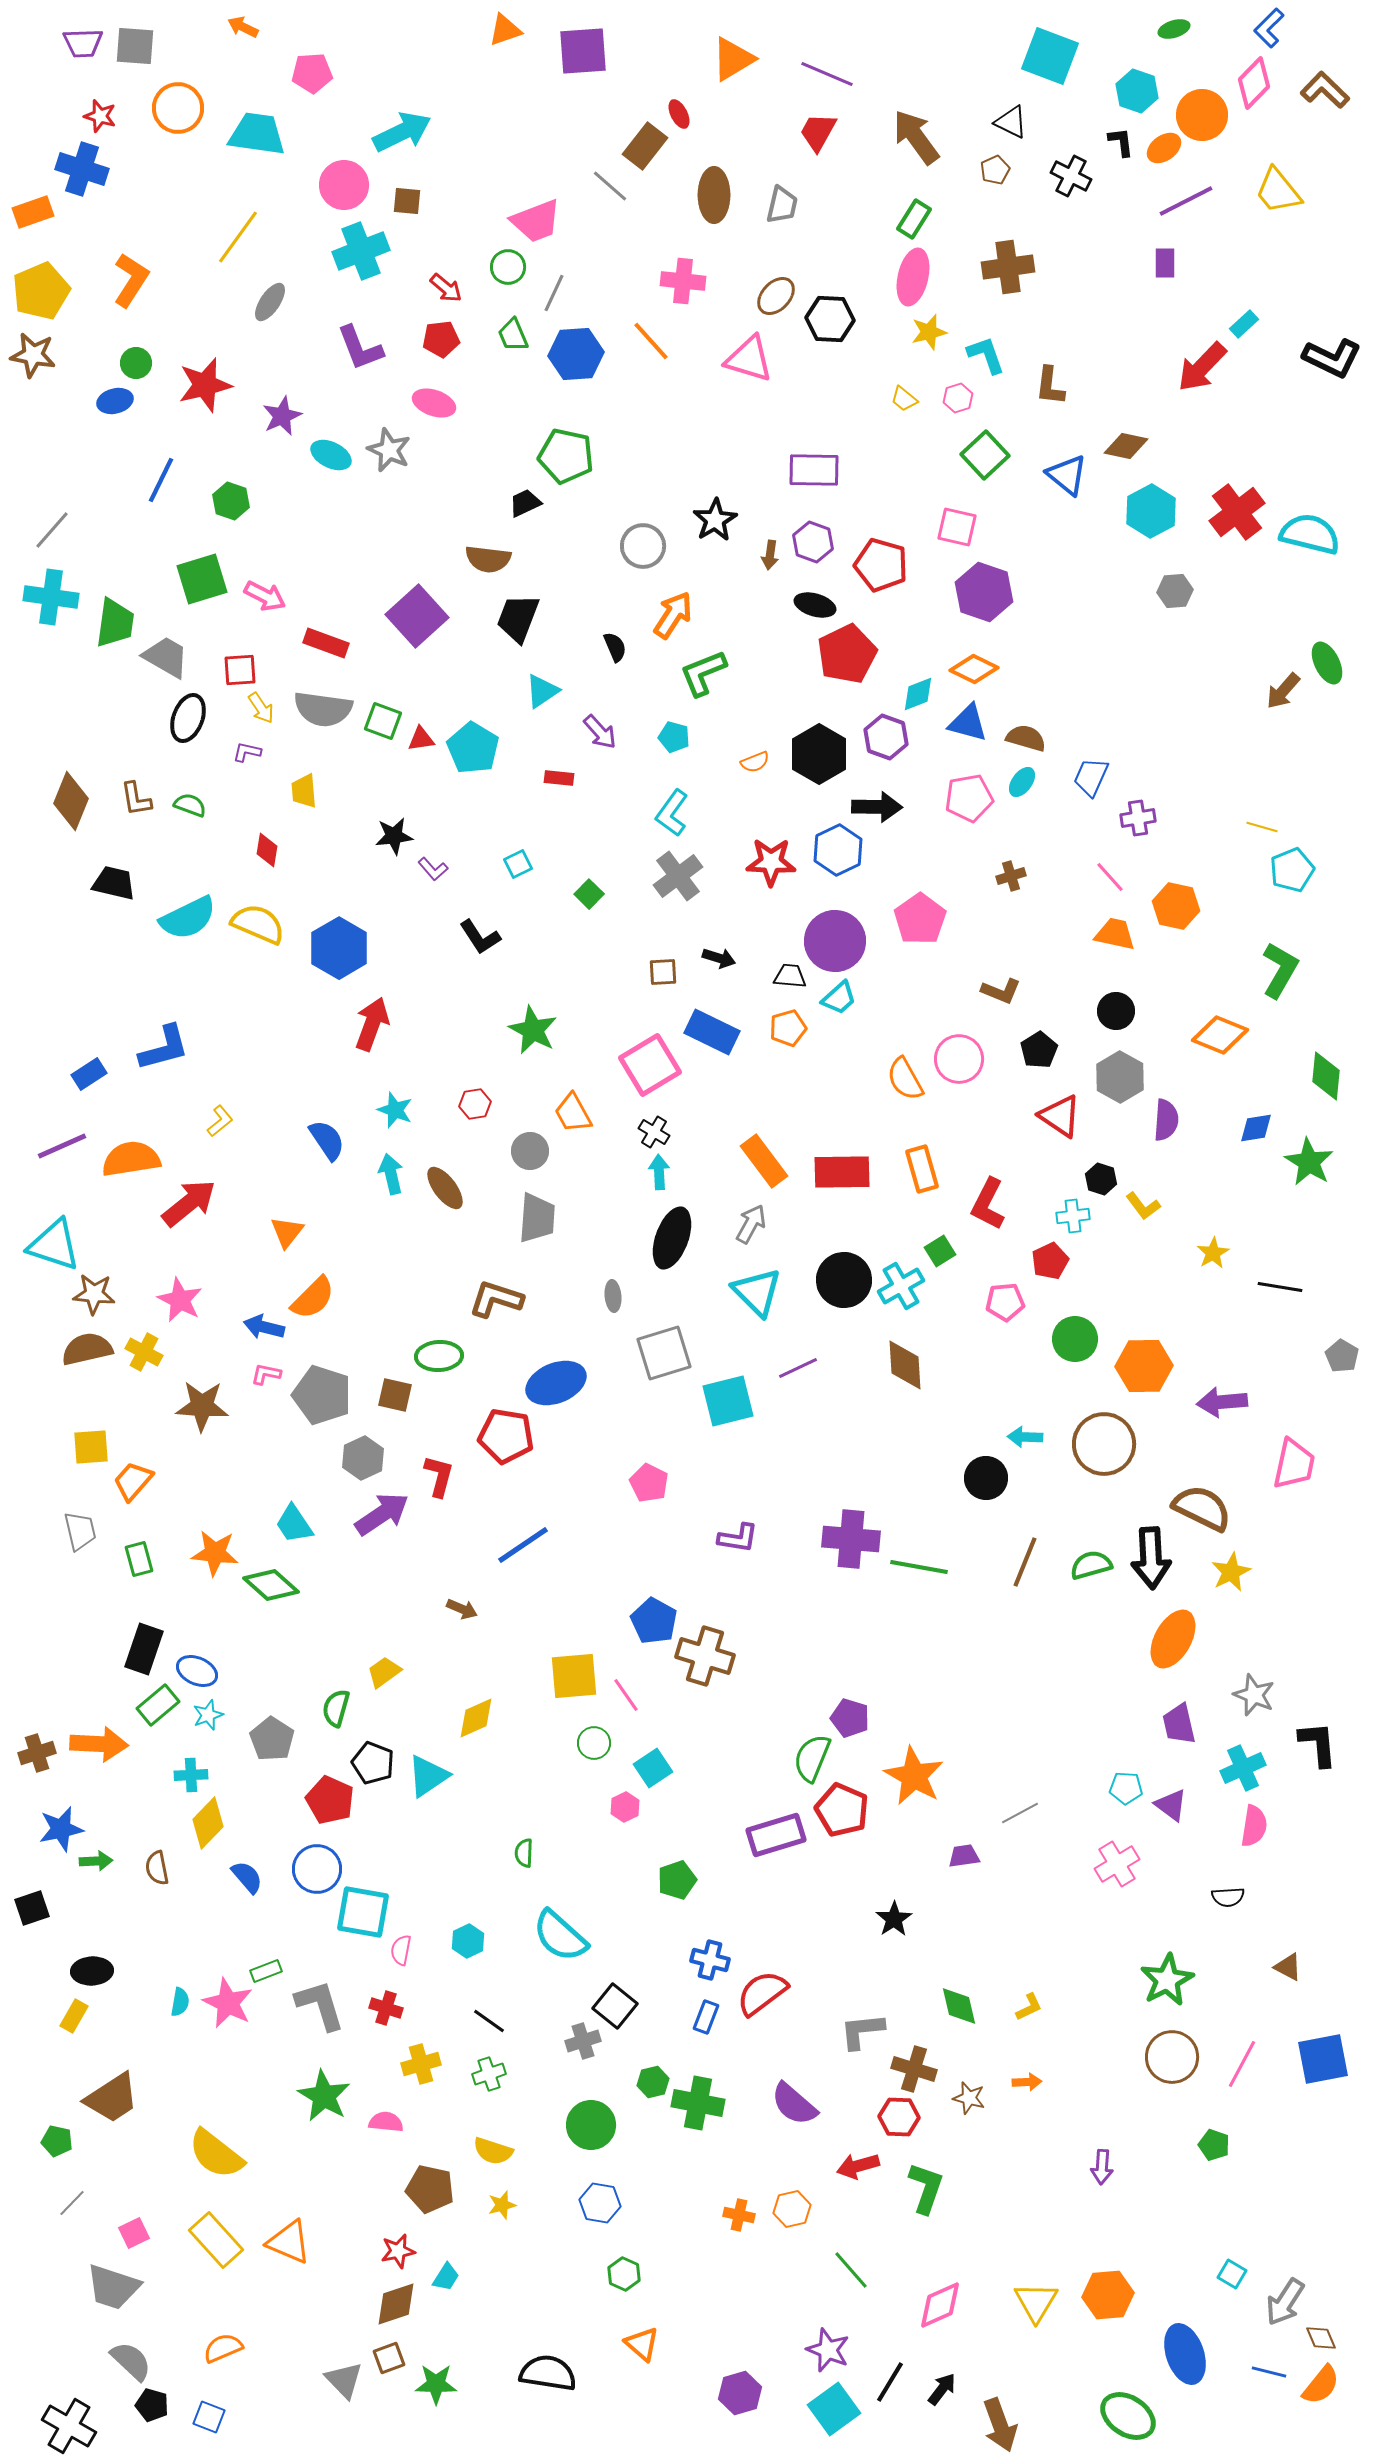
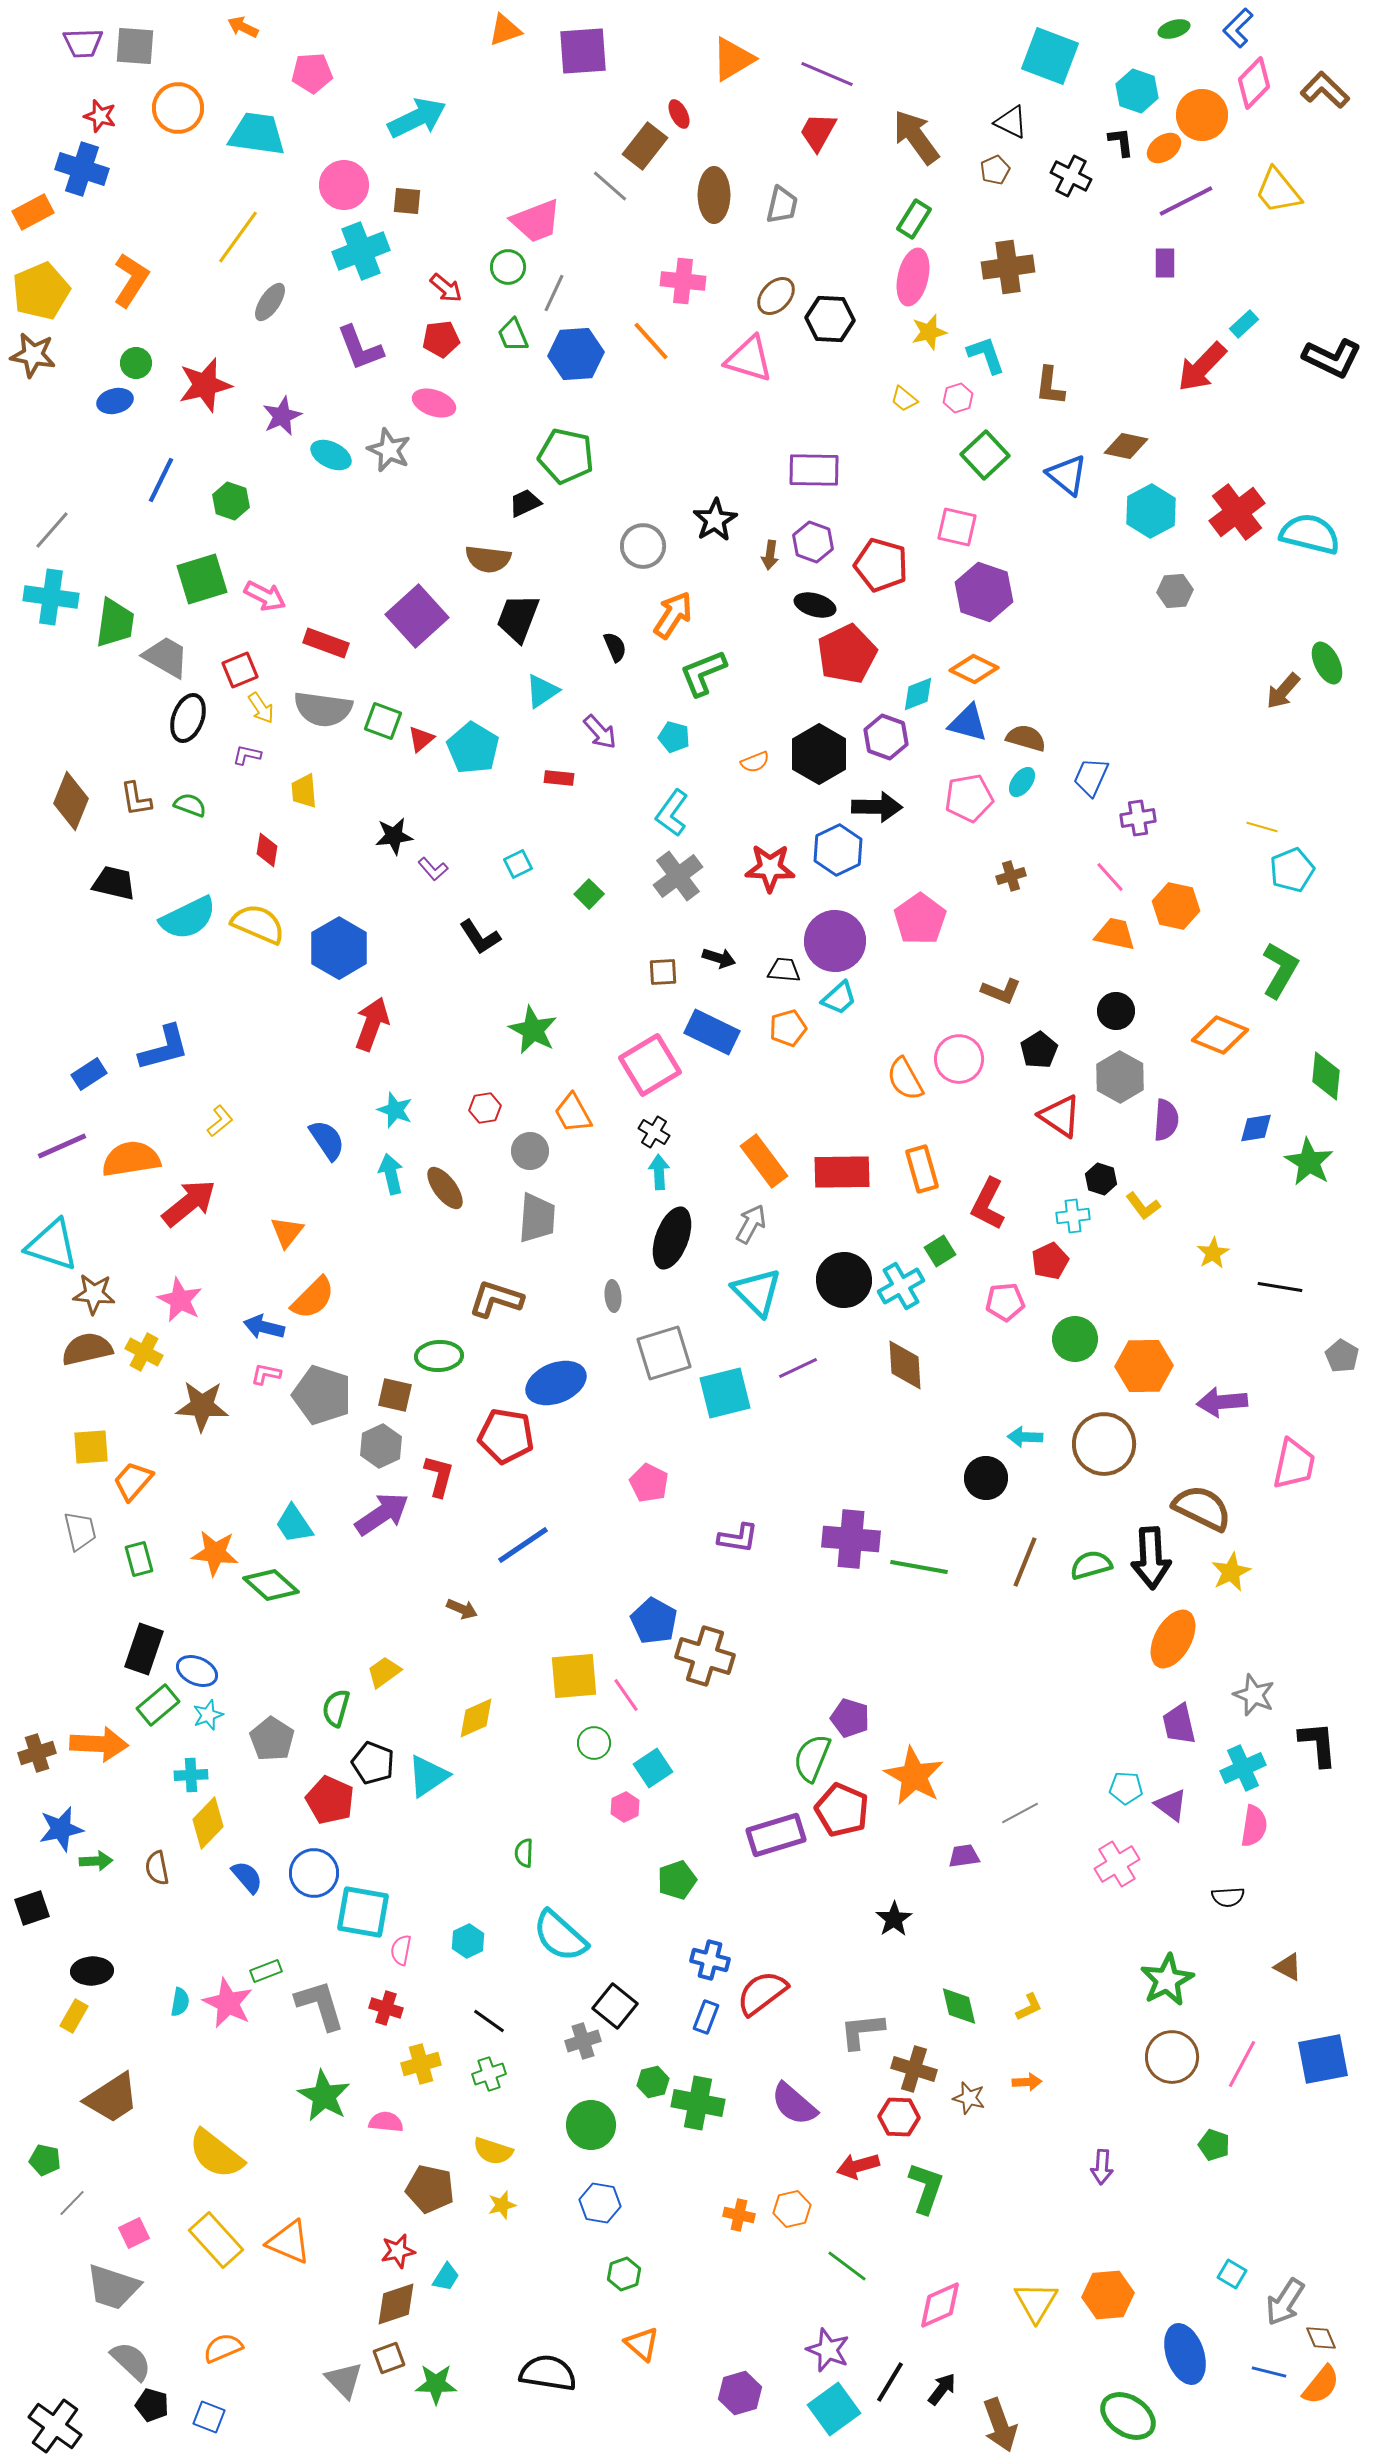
blue L-shape at (1269, 28): moved 31 px left
cyan arrow at (402, 132): moved 15 px right, 14 px up
orange rectangle at (33, 212): rotated 9 degrees counterclockwise
red square at (240, 670): rotated 18 degrees counterclockwise
red triangle at (421, 739): rotated 32 degrees counterclockwise
purple L-shape at (247, 752): moved 3 px down
red star at (771, 862): moved 1 px left, 6 px down
black trapezoid at (790, 976): moved 6 px left, 6 px up
red hexagon at (475, 1104): moved 10 px right, 4 px down
cyan triangle at (54, 1245): moved 2 px left
cyan square at (728, 1401): moved 3 px left, 8 px up
gray hexagon at (363, 1458): moved 18 px right, 12 px up
blue circle at (317, 1869): moved 3 px left, 4 px down
green pentagon at (57, 2141): moved 12 px left, 19 px down
green line at (851, 2270): moved 4 px left, 4 px up; rotated 12 degrees counterclockwise
green hexagon at (624, 2274): rotated 16 degrees clockwise
black cross at (69, 2426): moved 14 px left; rotated 6 degrees clockwise
